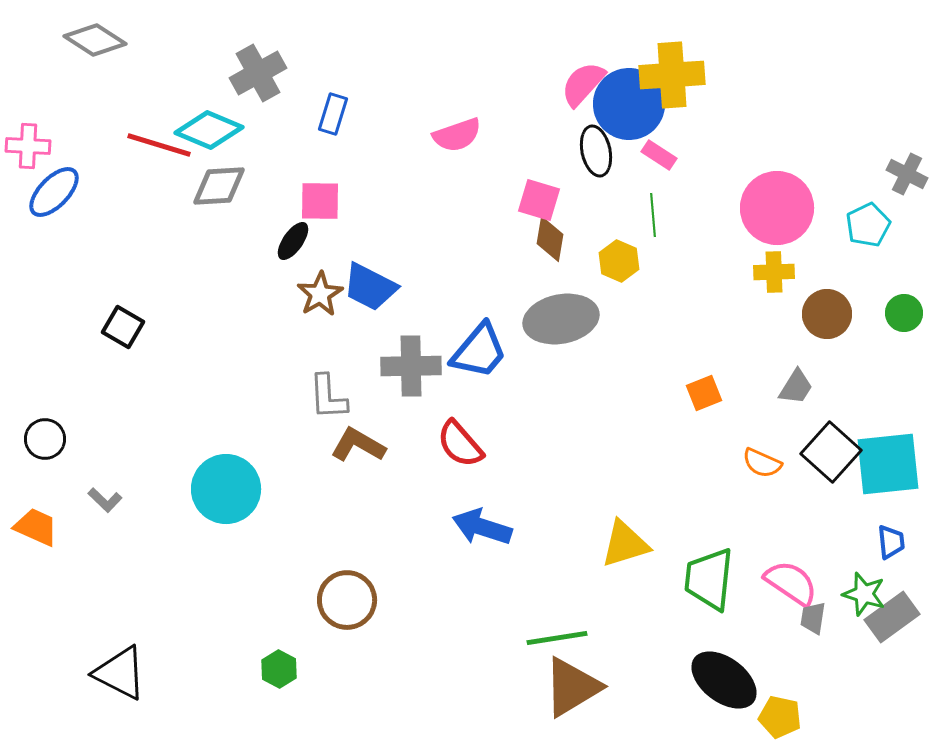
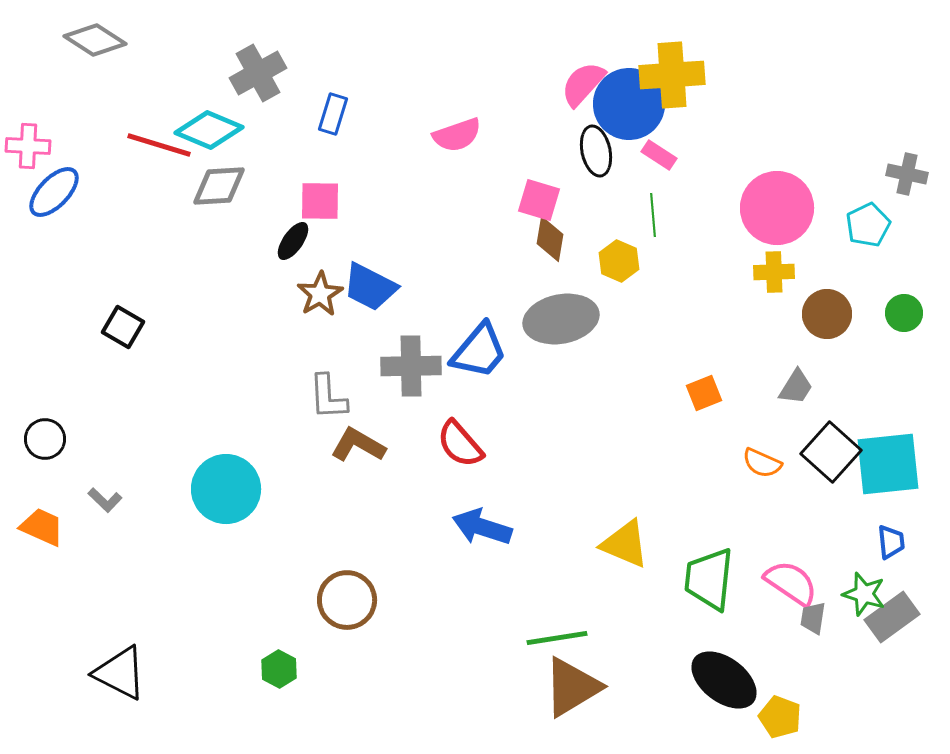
gray cross at (907, 174): rotated 15 degrees counterclockwise
orange trapezoid at (36, 527): moved 6 px right
yellow triangle at (625, 544): rotated 40 degrees clockwise
yellow pentagon at (780, 717): rotated 9 degrees clockwise
